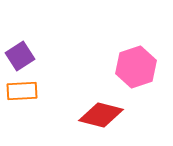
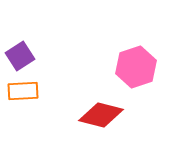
orange rectangle: moved 1 px right
